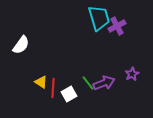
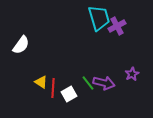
purple arrow: rotated 35 degrees clockwise
